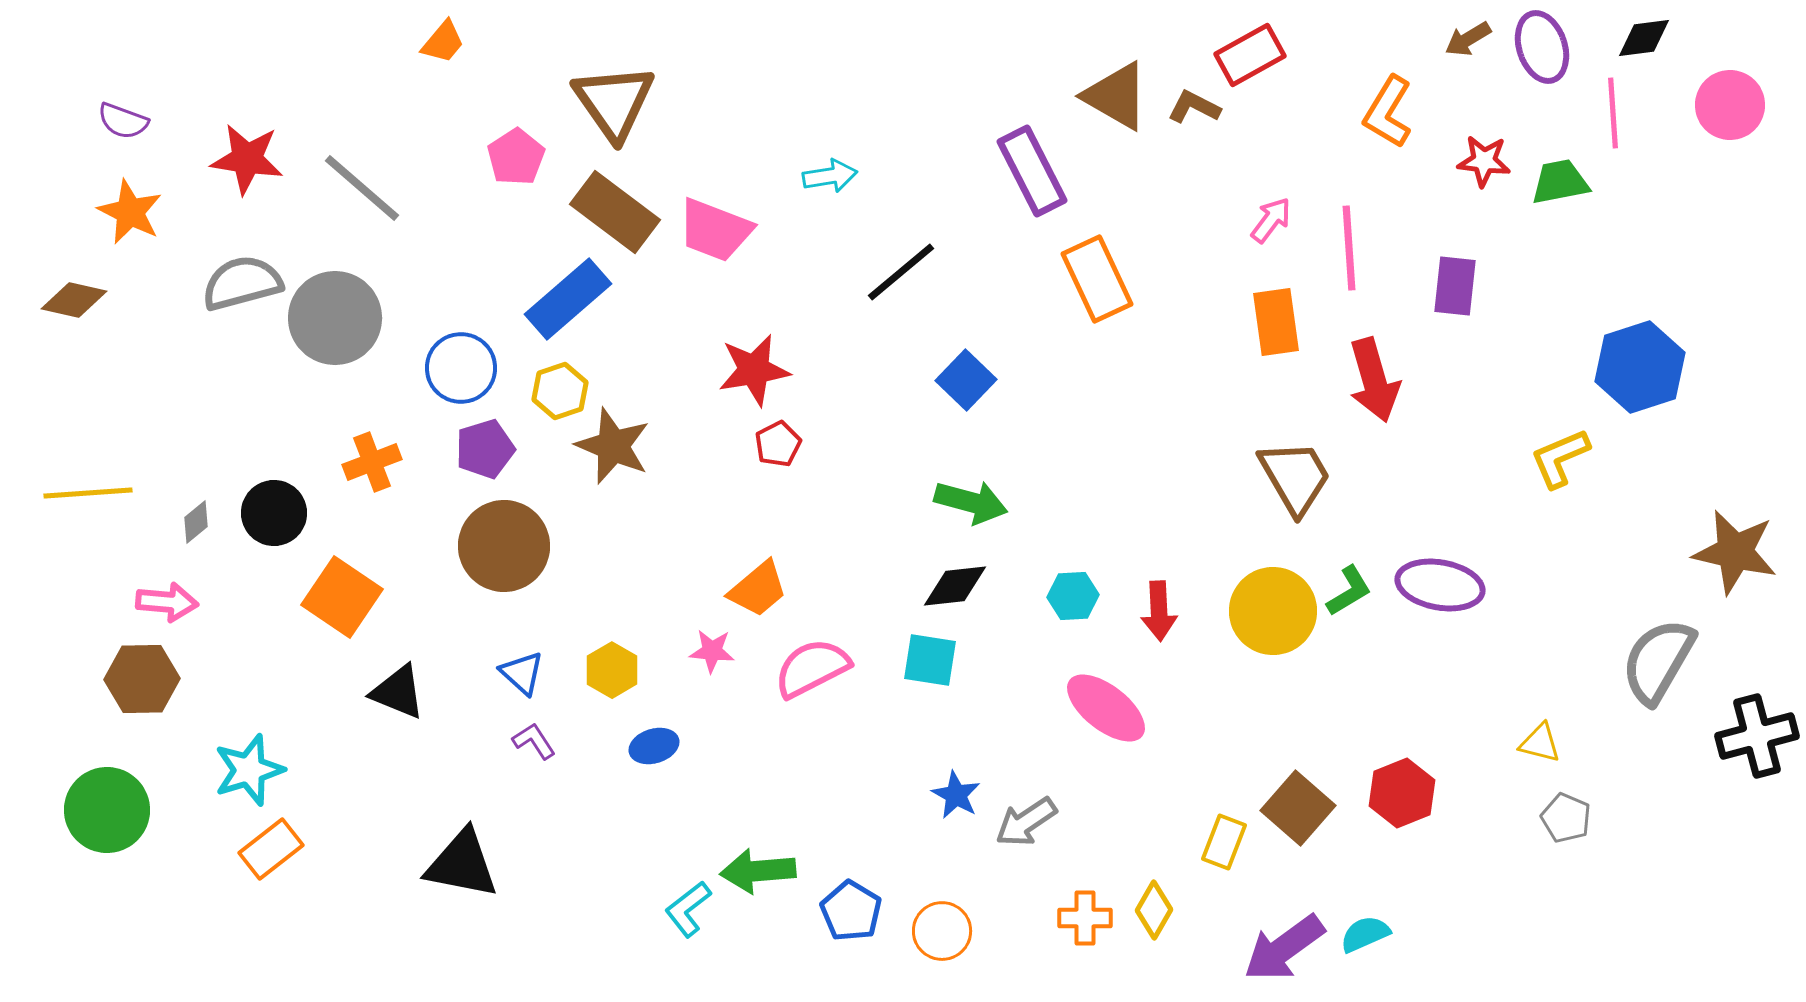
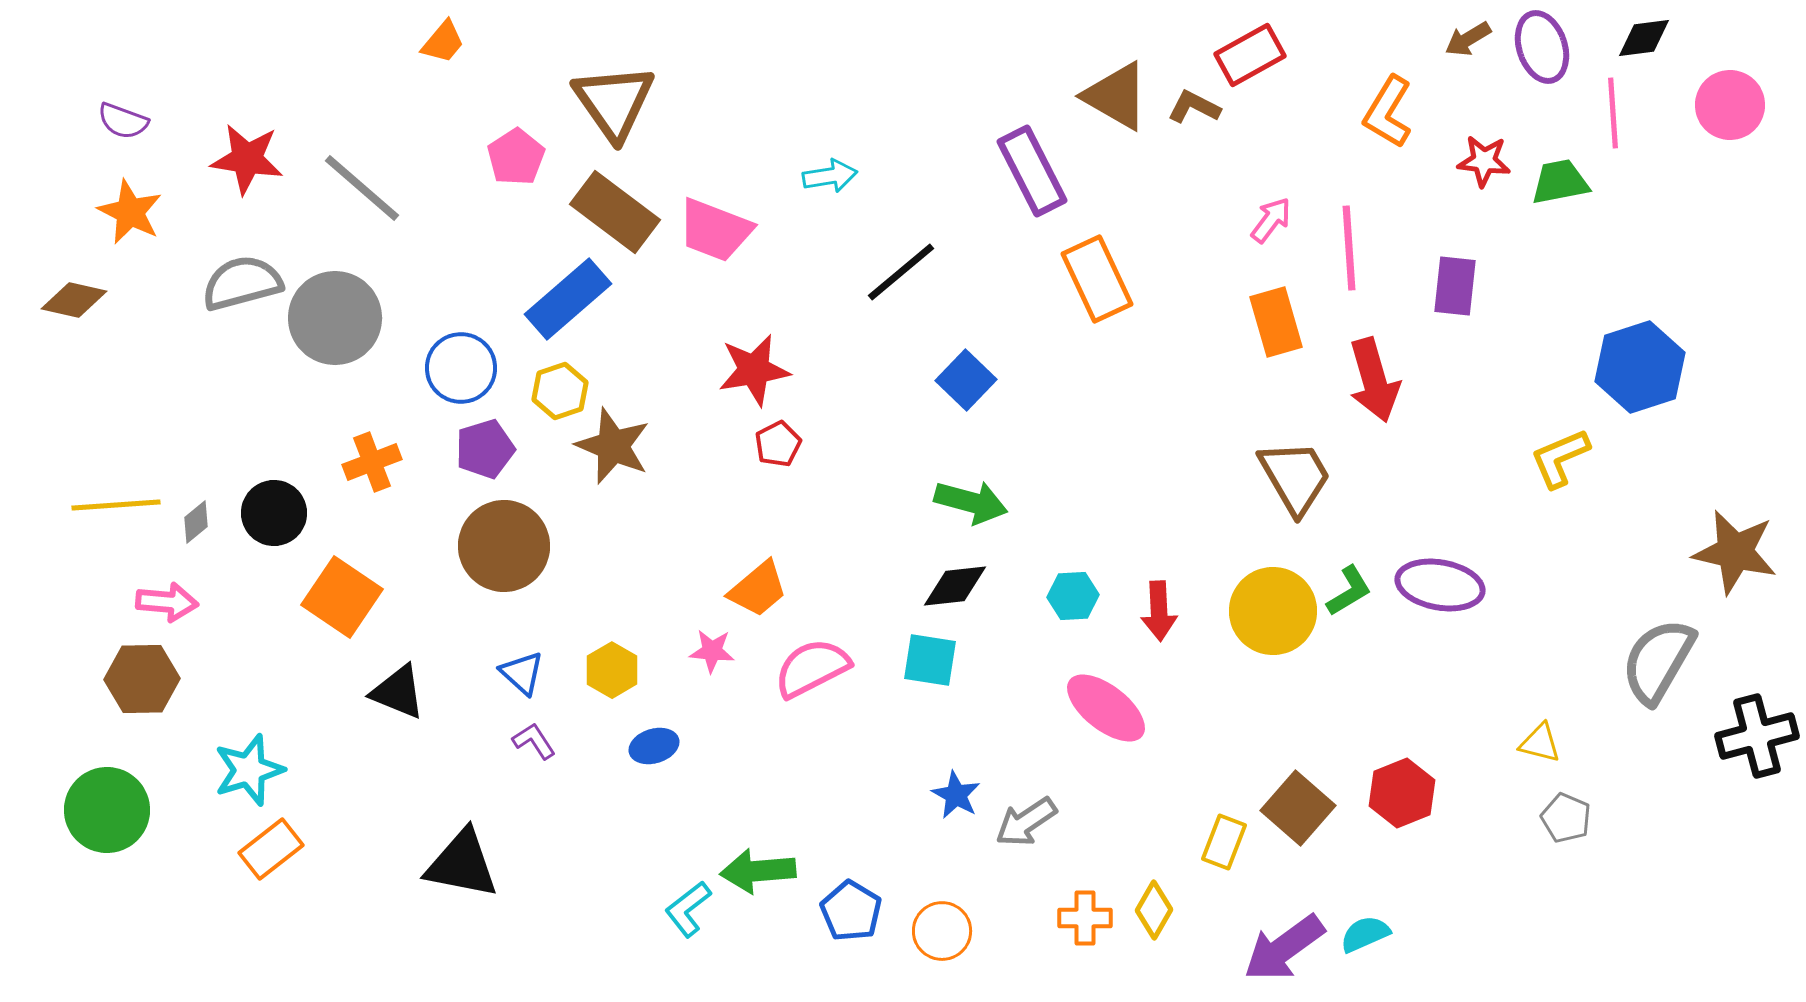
orange rectangle at (1276, 322): rotated 8 degrees counterclockwise
yellow line at (88, 493): moved 28 px right, 12 px down
